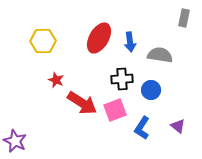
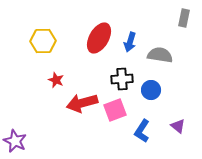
blue arrow: rotated 24 degrees clockwise
red arrow: rotated 132 degrees clockwise
blue L-shape: moved 3 px down
